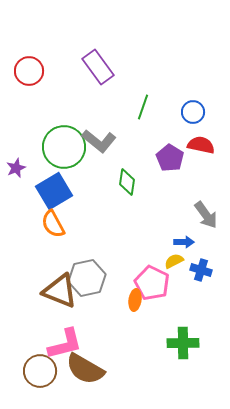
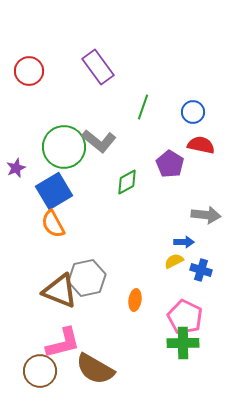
purple pentagon: moved 6 px down
green diamond: rotated 52 degrees clockwise
gray arrow: rotated 48 degrees counterclockwise
pink pentagon: moved 33 px right, 34 px down
pink L-shape: moved 2 px left, 1 px up
brown semicircle: moved 10 px right
